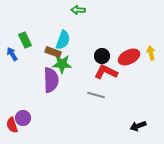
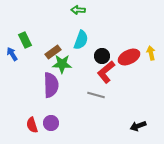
cyan semicircle: moved 18 px right
brown rectangle: rotated 56 degrees counterclockwise
red L-shape: rotated 65 degrees counterclockwise
purple semicircle: moved 5 px down
purple circle: moved 28 px right, 5 px down
red semicircle: moved 20 px right
